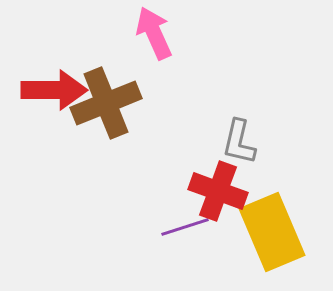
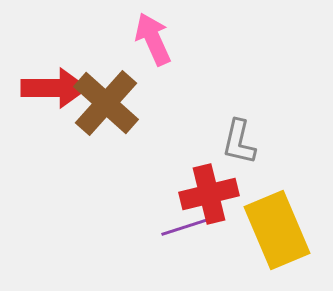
pink arrow: moved 1 px left, 6 px down
red arrow: moved 2 px up
brown cross: rotated 26 degrees counterclockwise
red cross: moved 9 px left, 3 px down; rotated 34 degrees counterclockwise
yellow rectangle: moved 5 px right, 2 px up
